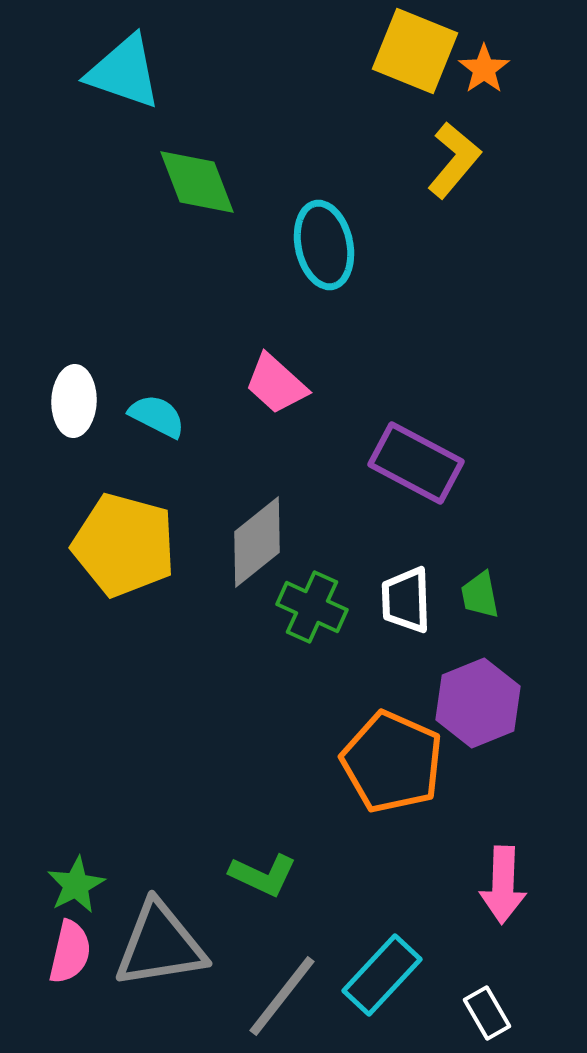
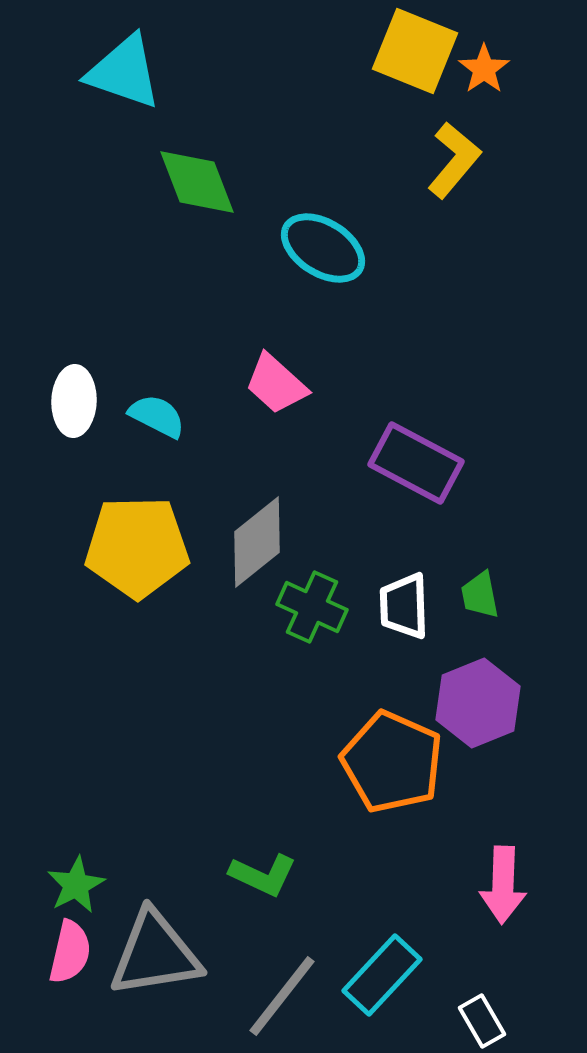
cyan ellipse: moved 1 px left, 3 px down; rotated 46 degrees counterclockwise
yellow pentagon: moved 13 px right, 2 px down; rotated 16 degrees counterclockwise
white trapezoid: moved 2 px left, 6 px down
gray triangle: moved 5 px left, 9 px down
white rectangle: moved 5 px left, 8 px down
